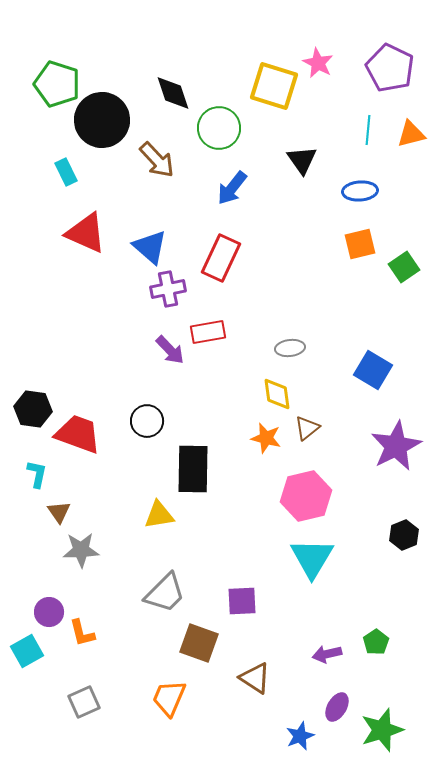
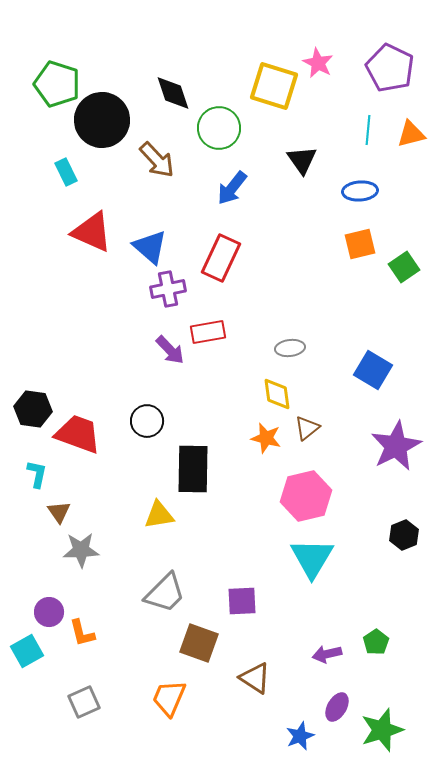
red triangle at (86, 233): moved 6 px right, 1 px up
